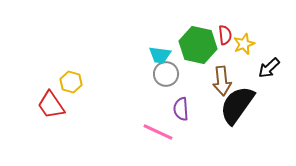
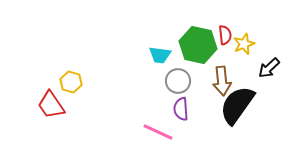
gray circle: moved 12 px right, 7 px down
